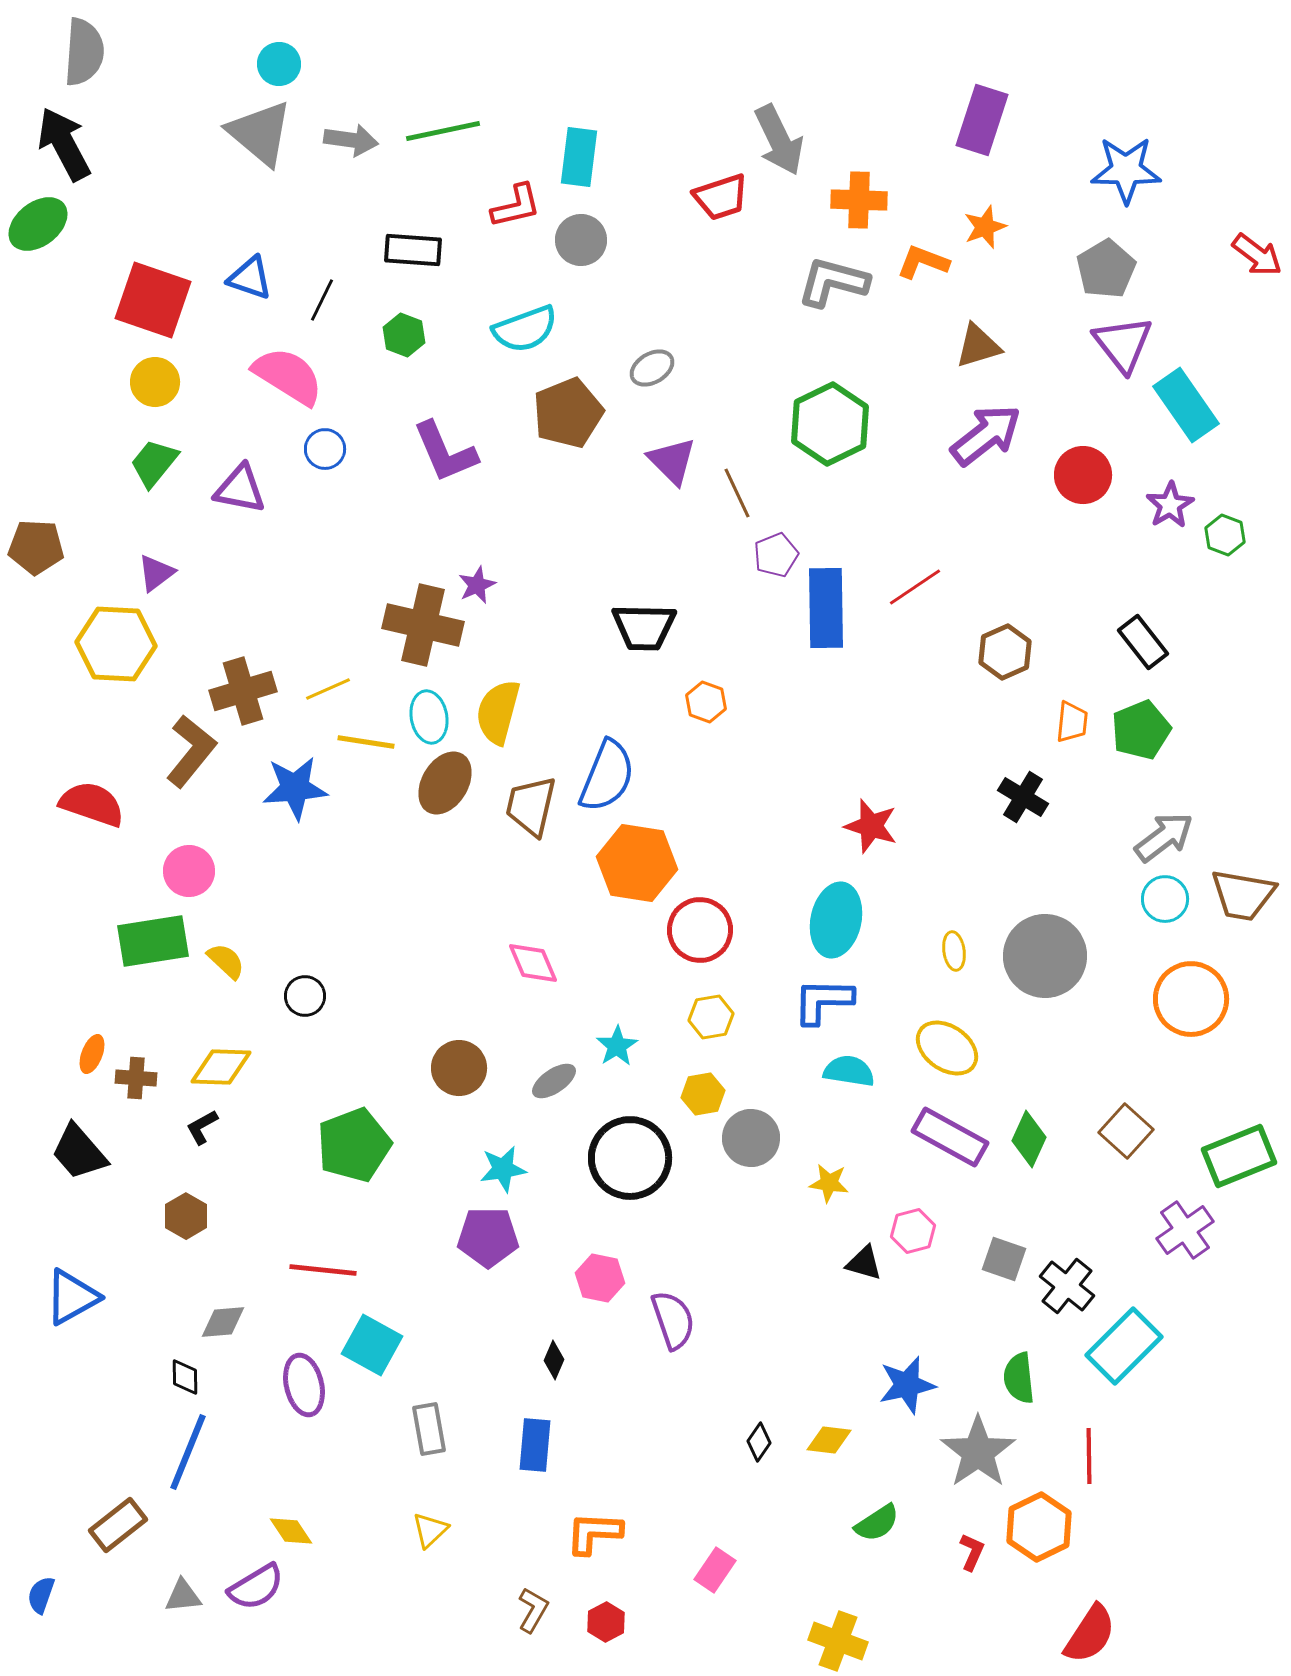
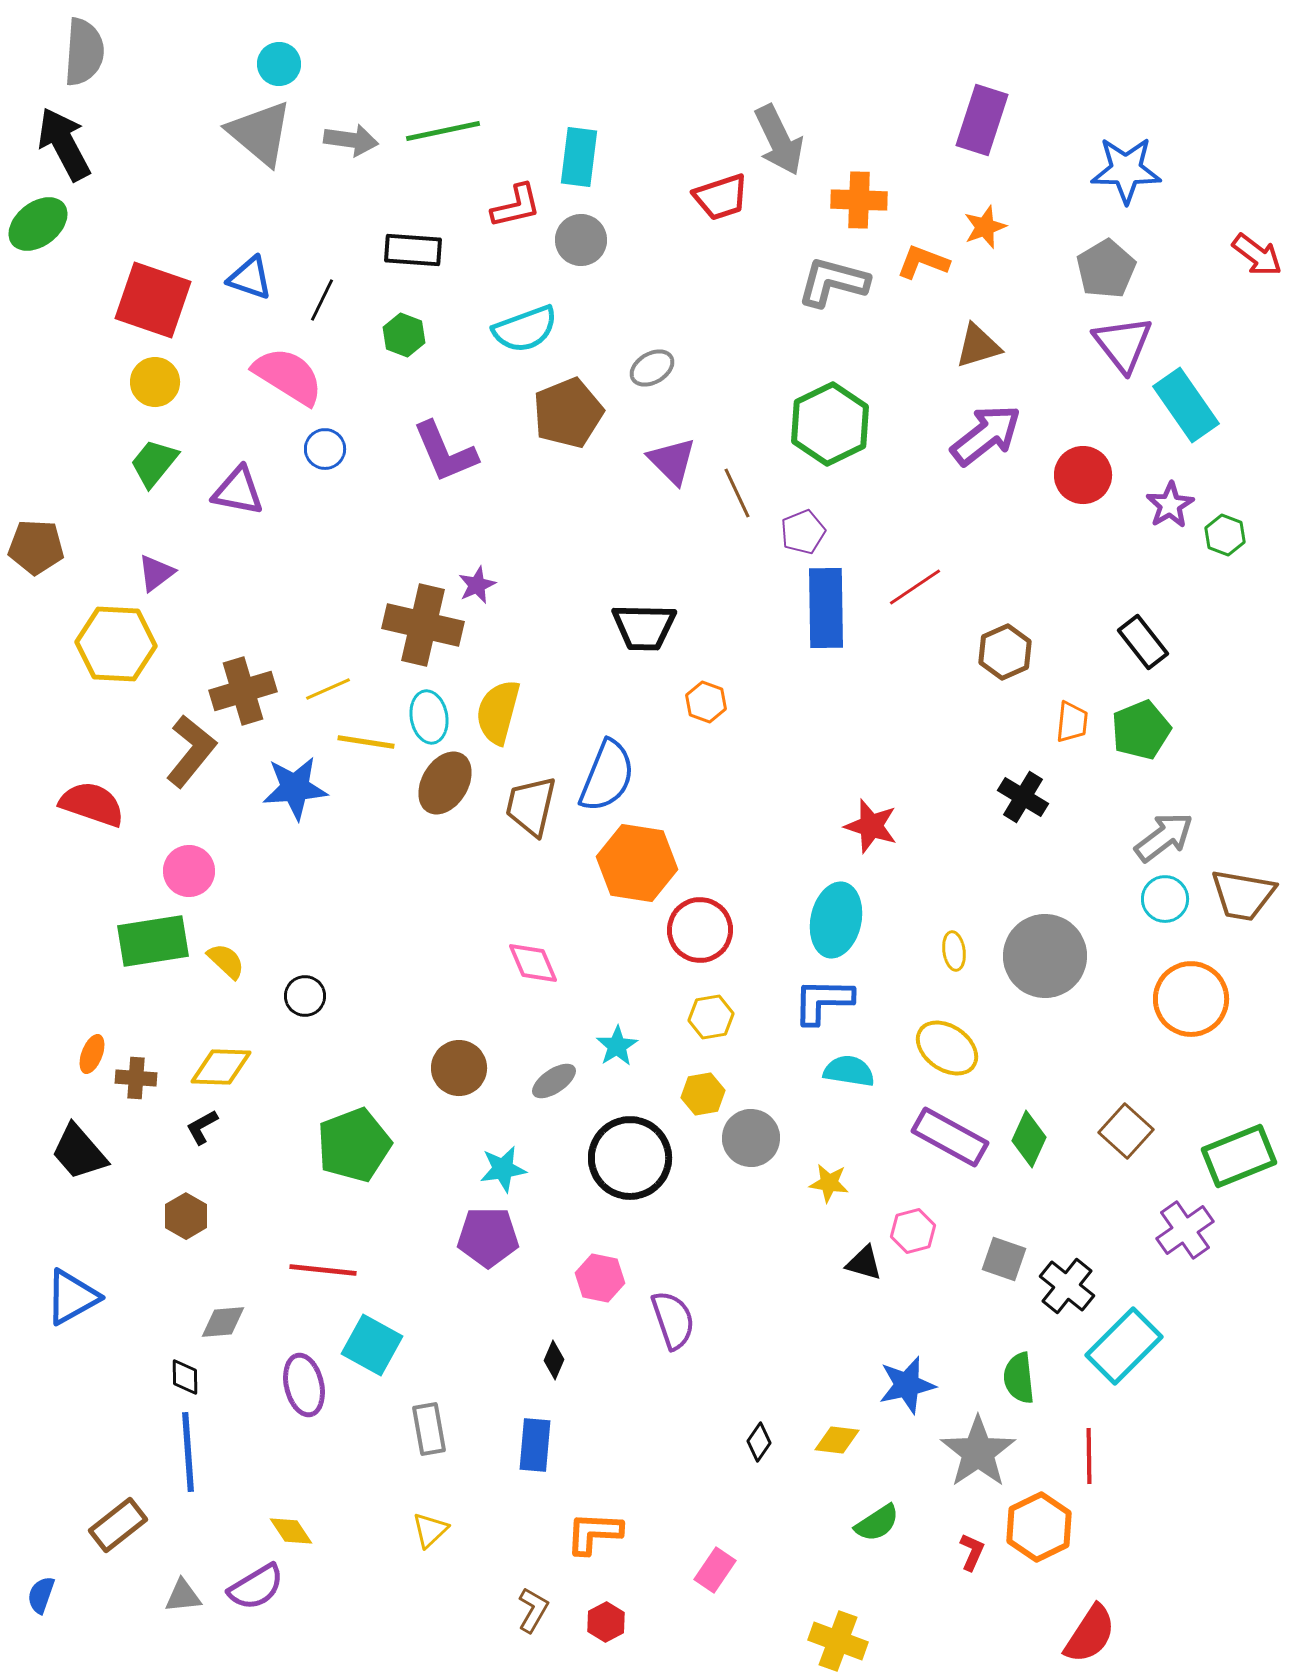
purple triangle at (240, 489): moved 2 px left, 2 px down
purple pentagon at (776, 555): moved 27 px right, 23 px up
yellow diamond at (829, 1440): moved 8 px right
blue line at (188, 1452): rotated 26 degrees counterclockwise
